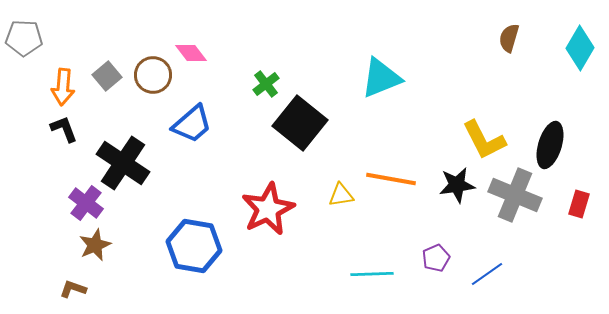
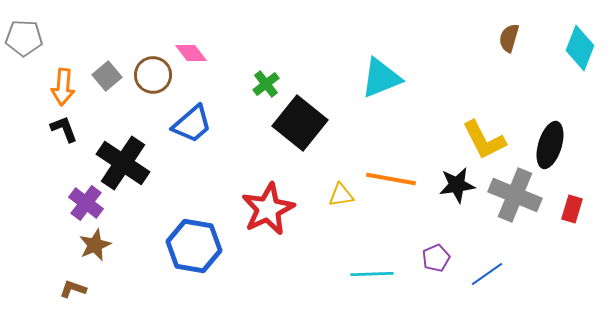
cyan diamond: rotated 9 degrees counterclockwise
red rectangle: moved 7 px left, 5 px down
